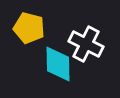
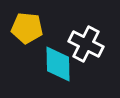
yellow pentagon: moved 2 px left; rotated 8 degrees counterclockwise
